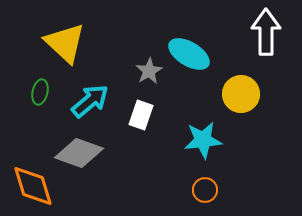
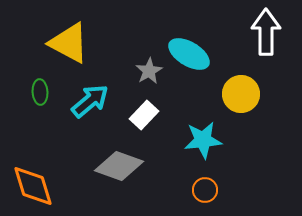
yellow triangle: moved 4 px right; rotated 15 degrees counterclockwise
green ellipse: rotated 15 degrees counterclockwise
white rectangle: moved 3 px right; rotated 24 degrees clockwise
gray diamond: moved 40 px right, 13 px down
